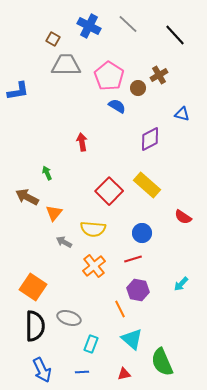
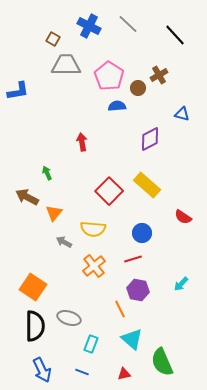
blue semicircle: rotated 36 degrees counterclockwise
blue line: rotated 24 degrees clockwise
